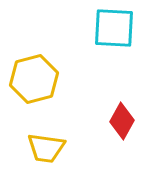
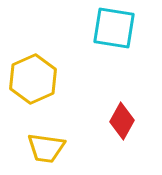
cyan square: rotated 6 degrees clockwise
yellow hexagon: moved 1 px left; rotated 9 degrees counterclockwise
